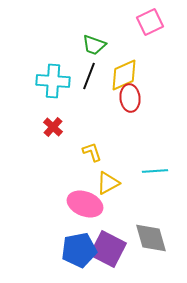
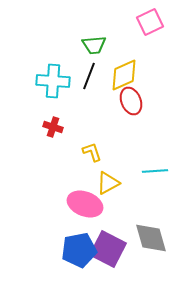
green trapezoid: rotated 25 degrees counterclockwise
red ellipse: moved 1 px right, 3 px down; rotated 16 degrees counterclockwise
red cross: rotated 24 degrees counterclockwise
